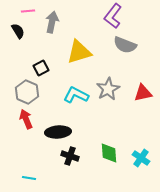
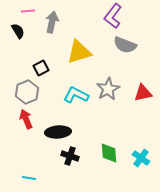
gray hexagon: rotated 15 degrees clockwise
